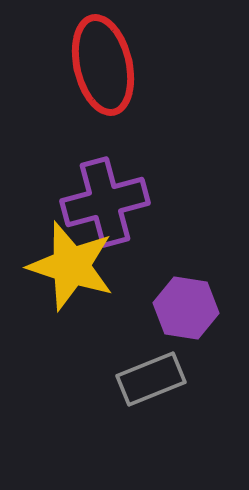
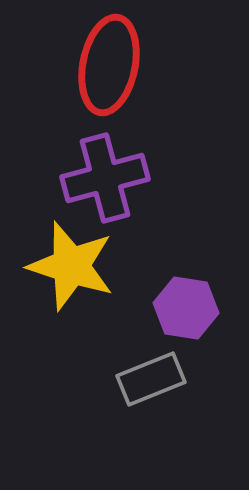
red ellipse: moved 6 px right; rotated 24 degrees clockwise
purple cross: moved 24 px up
